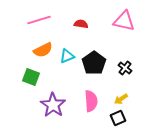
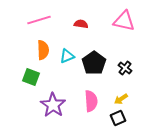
orange semicircle: rotated 66 degrees counterclockwise
